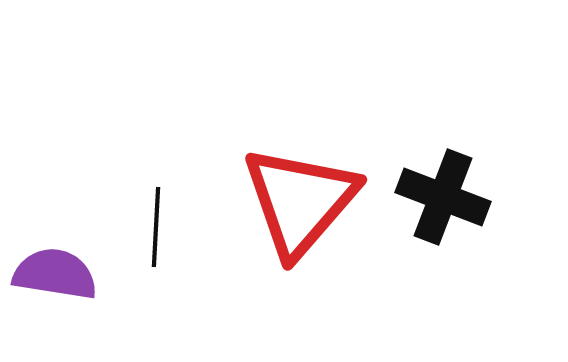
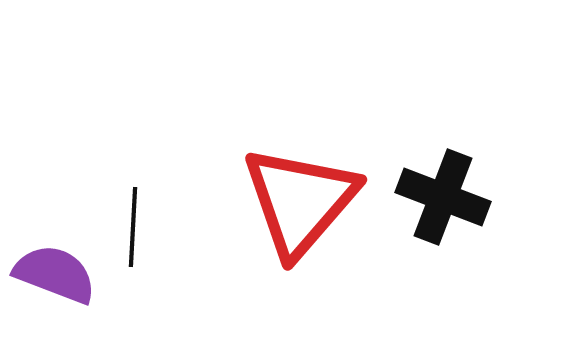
black line: moved 23 px left
purple semicircle: rotated 12 degrees clockwise
